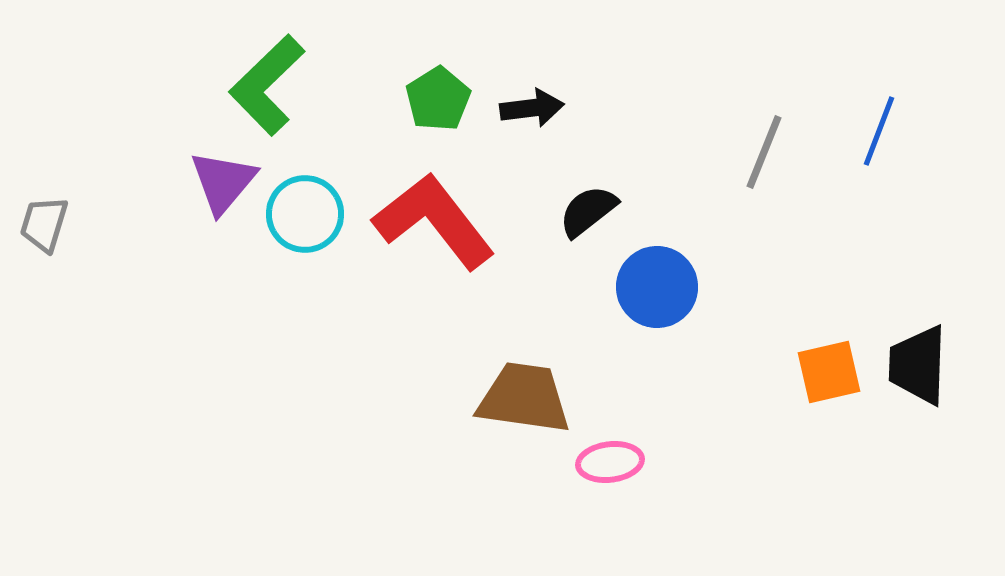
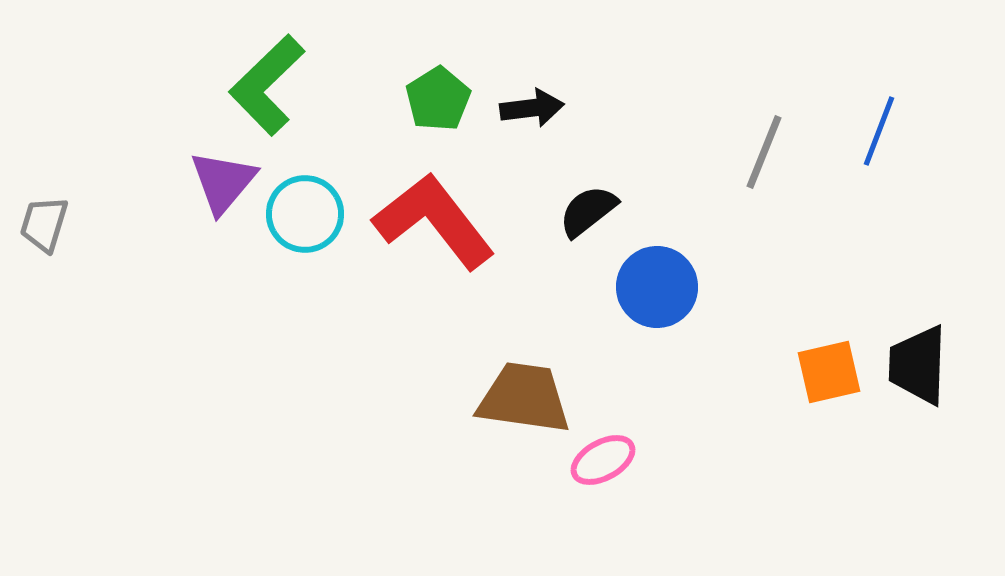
pink ellipse: moved 7 px left, 2 px up; rotated 22 degrees counterclockwise
